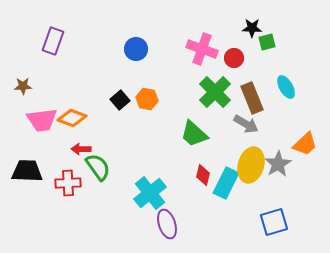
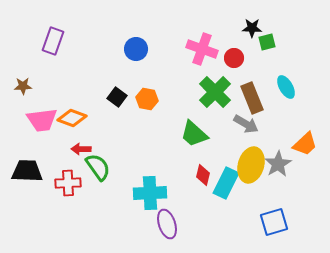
black square: moved 3 px left, 3 px up; rotated 12 degrees counterclockwise
cyan cross: rotated 36 degrees clockwise
